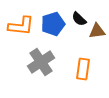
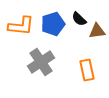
orange rectangle: moved 4 px right, 1 px down; rotated 20 degrees counterclockwise
